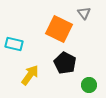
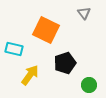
orange square: moved 13 px left, 1 px down
cyan rectangle: moved 5 px down
black pentagon: rotated 25 degrees clockwise
